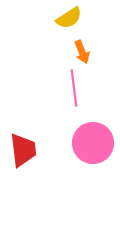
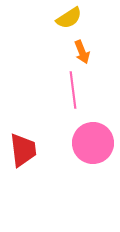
pink line: moved 1 px left, 2 px down
